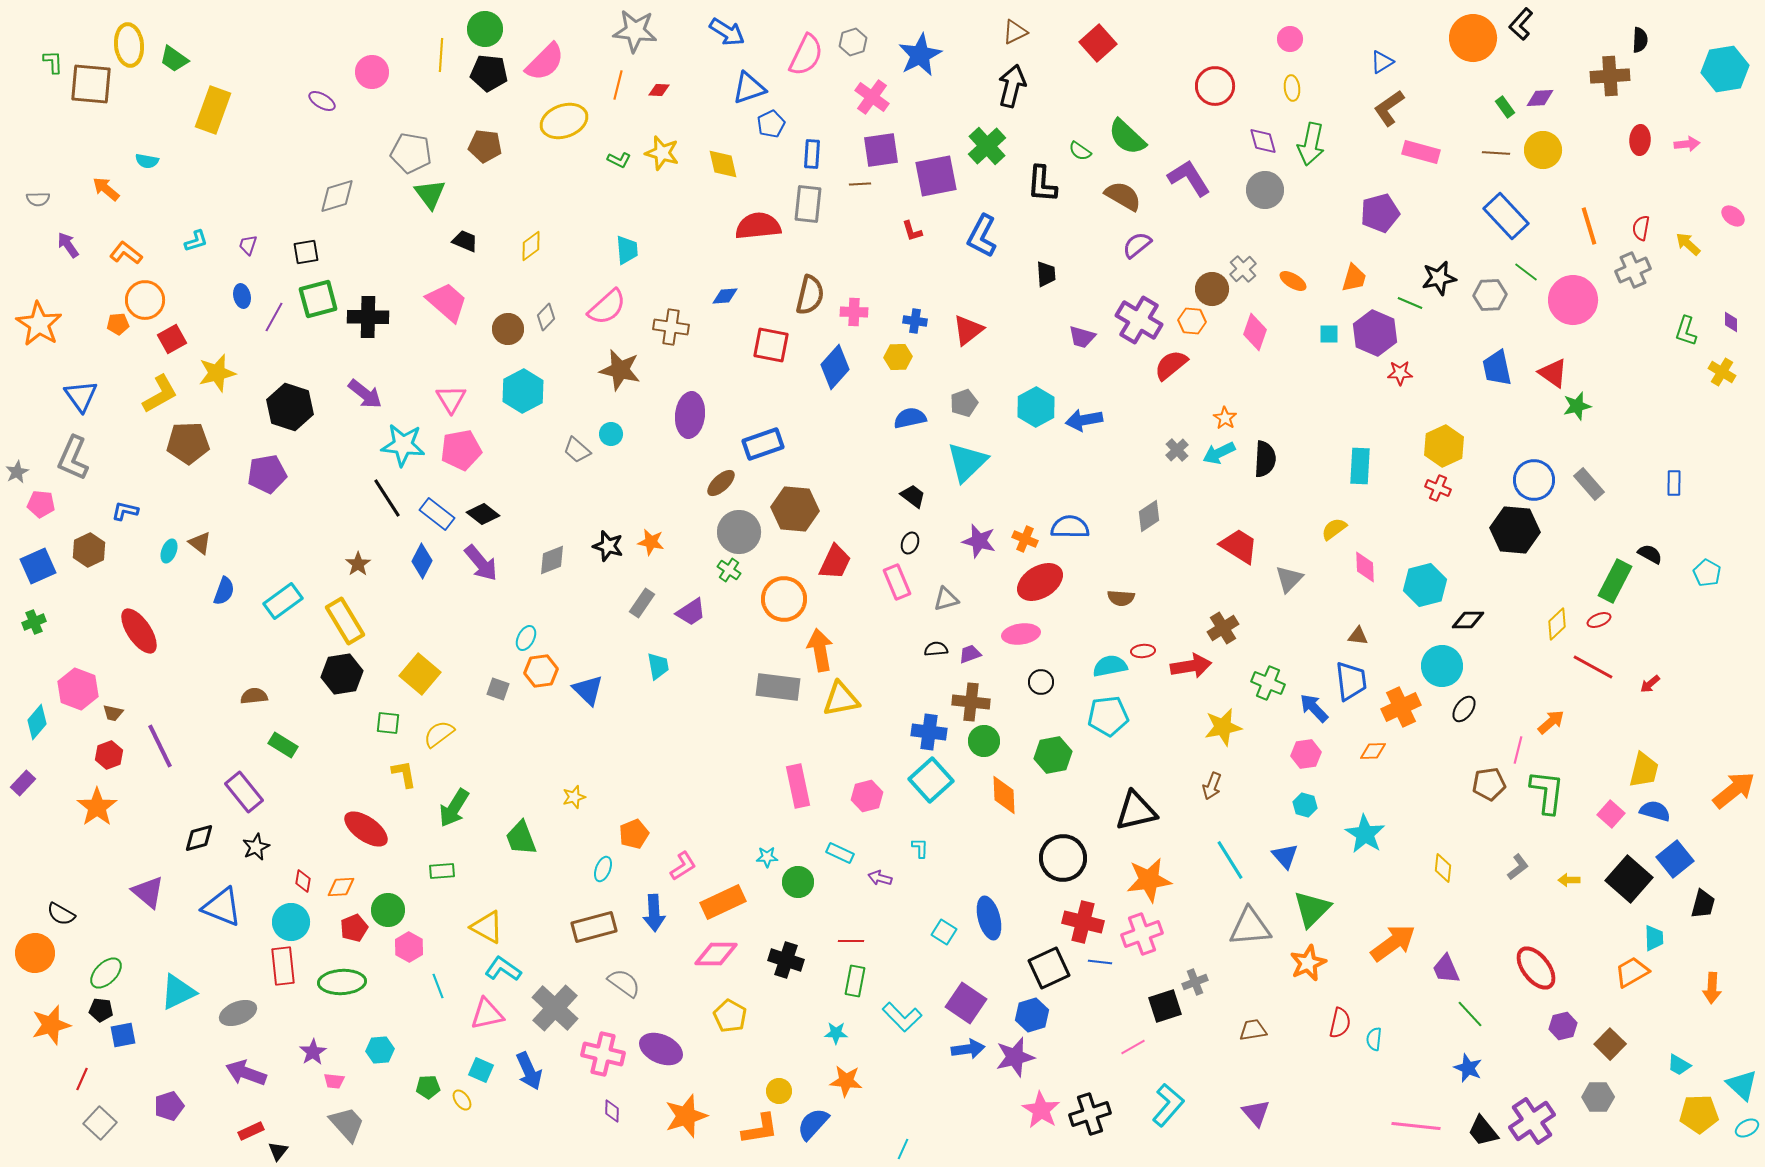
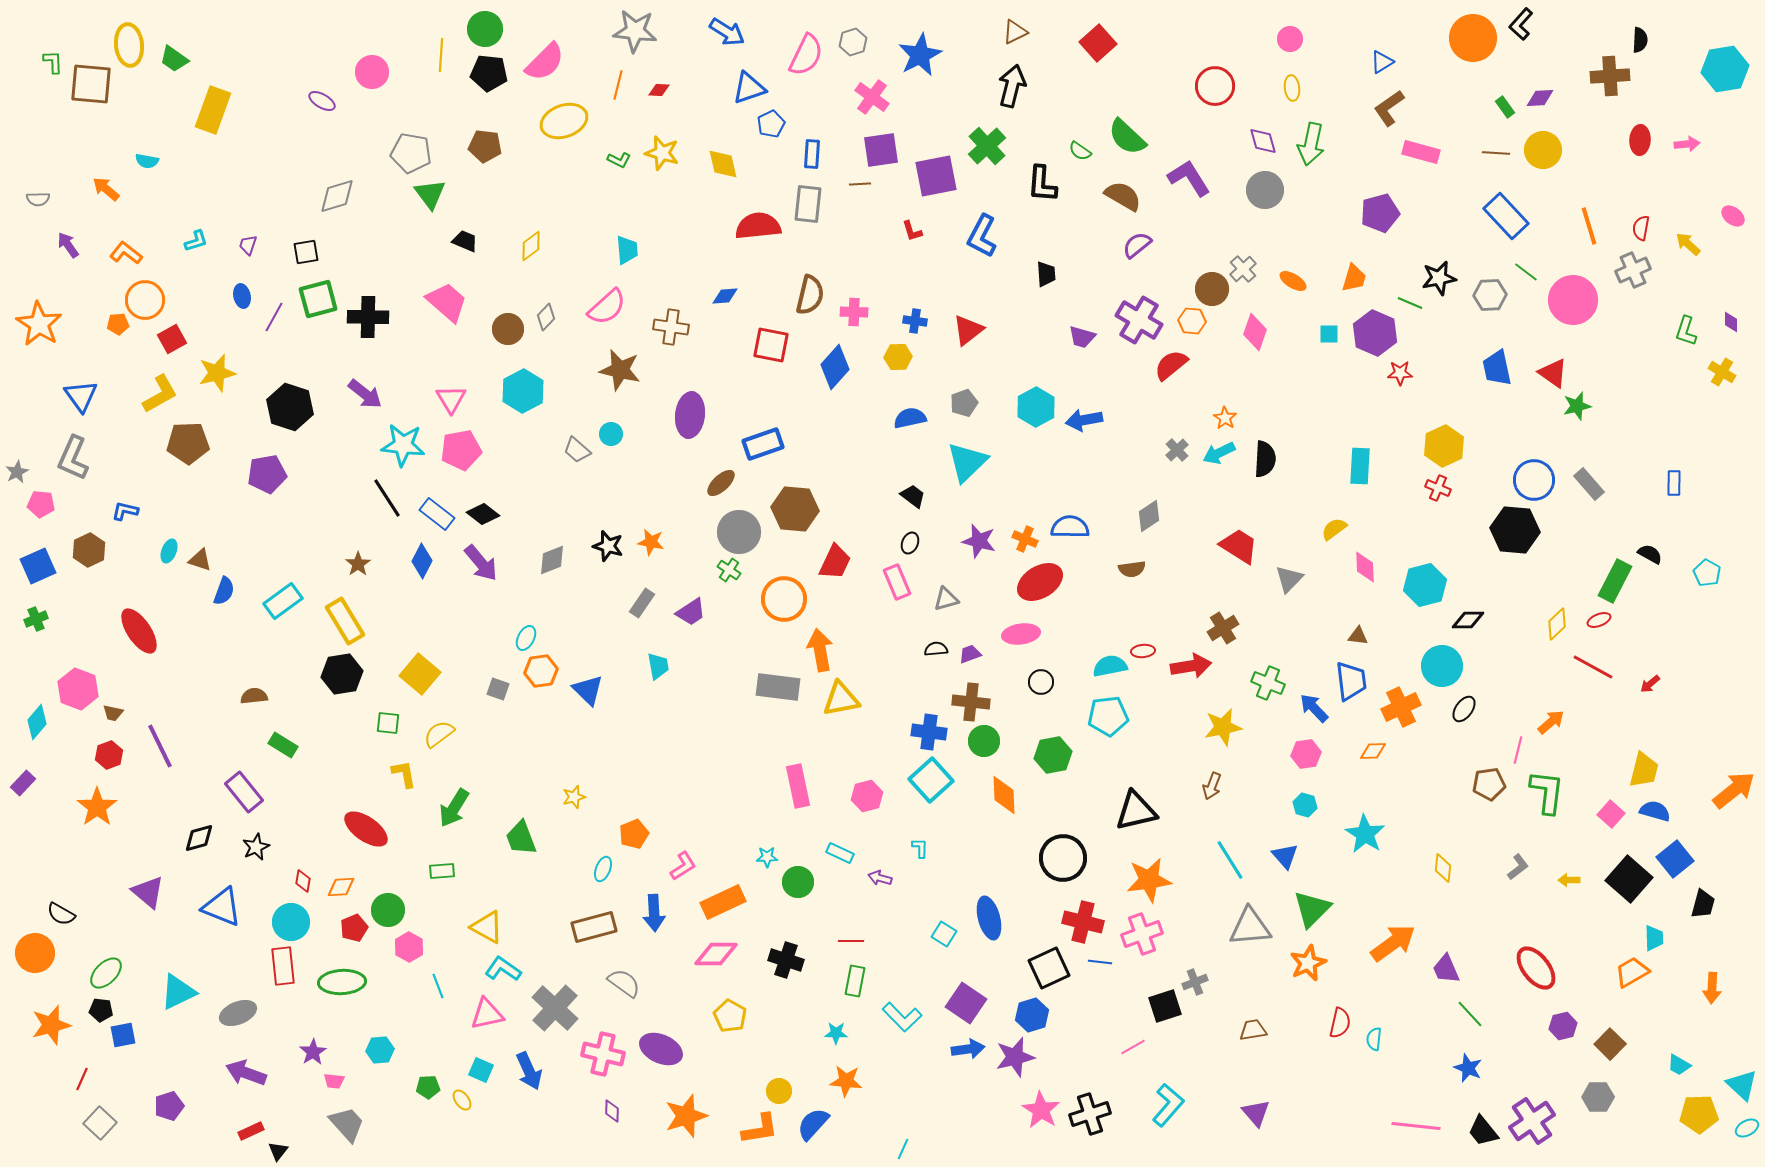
brown triangle at (200, 543): moved 17 px down; rotated 20 degrees counterclockwise
brown semicircle at (1121, 598): moved 11 px right, 29 px up; rotated 12 degrees counterclockwise
green cross at (34, 622): moved 2 px right, 3 px up
cyan square at (944, 932): moved 2 px down
